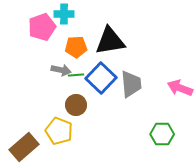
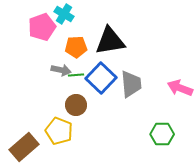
cyan cross: rotated 30 degrees clockwise
